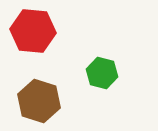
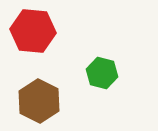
brown hexagon: rotated 9 degrees clockwise
